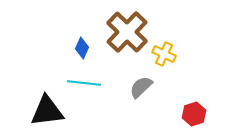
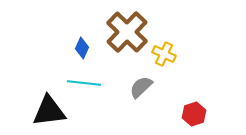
black triangle: moved 2 px right
